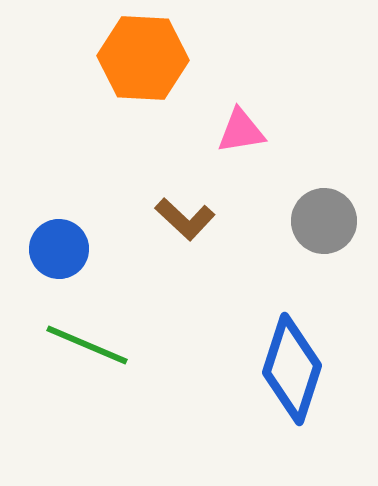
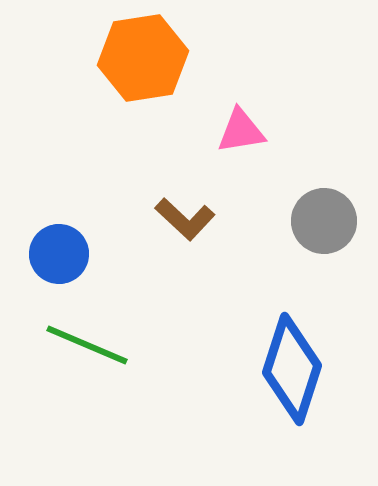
orange hexagon: rotated 12 degrees counterclockwise
blue circle: moved 5 px down
